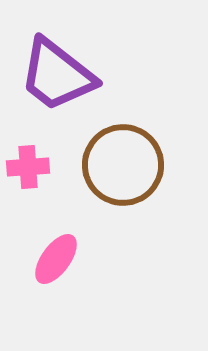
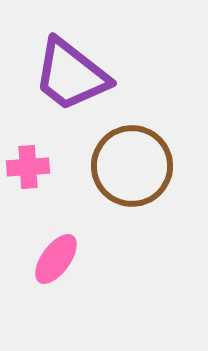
purple trapezoid: moved 14 px right
brown circle: moved 9 px right, 1 px down
